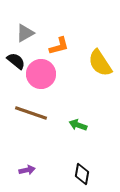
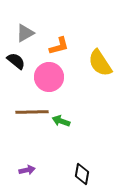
pink circle: moved 8 px right, 3 px down
brown line: moved 1 px right, 1 px up; rotated 20 degrees counterclockwise
green arrow: moved 17 px left, 4 px up
